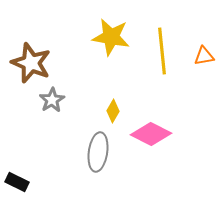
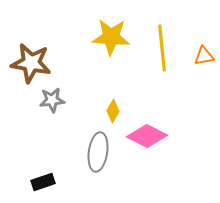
yellow star: rotated 6 degrees counterclockwise
yellow line: moved 3 px up
brown star: rotated 12 degrees counterclockwise
gray star: rotated 25 degrees clockwise
pink diamond: moved 4 px left, 2 px down
black rectangle: moved 26 px right; rotated 45 degrees counterclockwise
